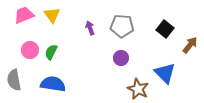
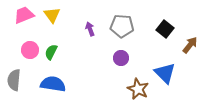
purple arrow: moved 1 px down
gray semicircle: rotated 15 degrees clockwise
